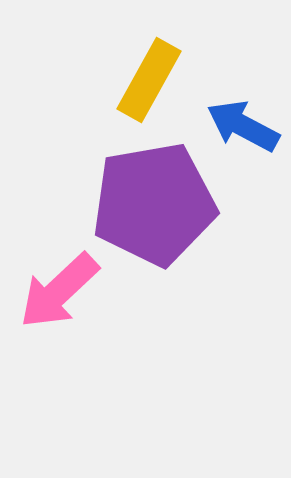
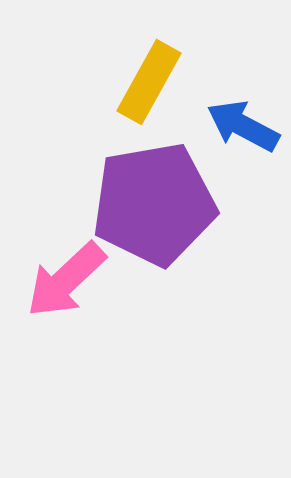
yellow rectangle: moved 2 px down
pink arrow: moved 7 px right, 11 px up
